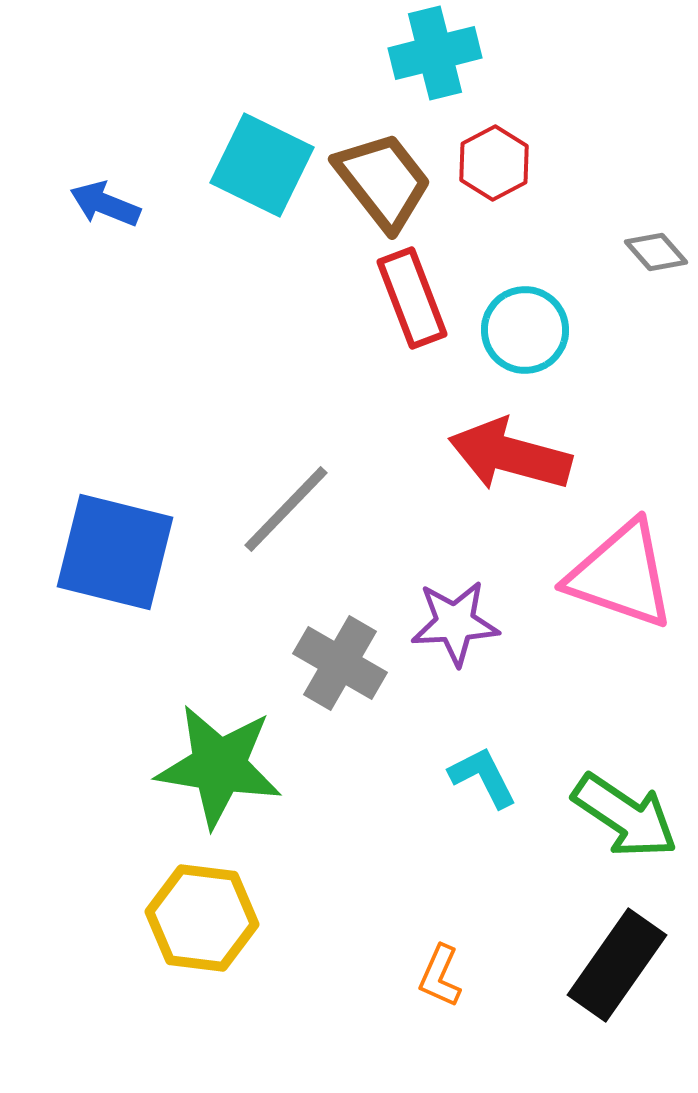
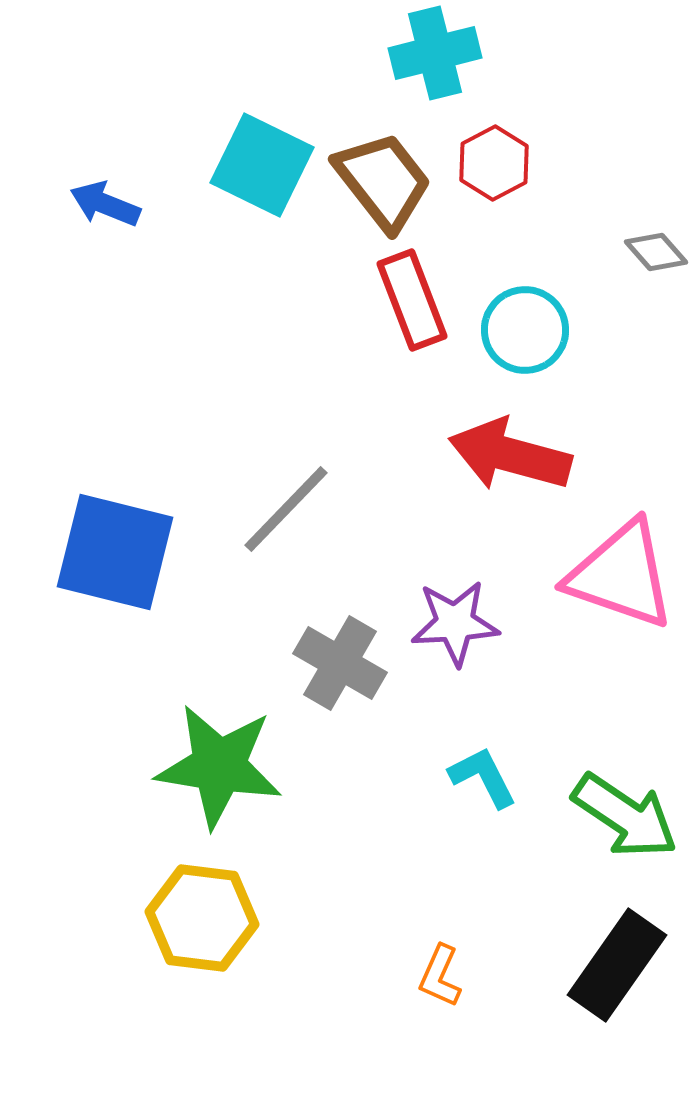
red rectangle: moved 2 px down
